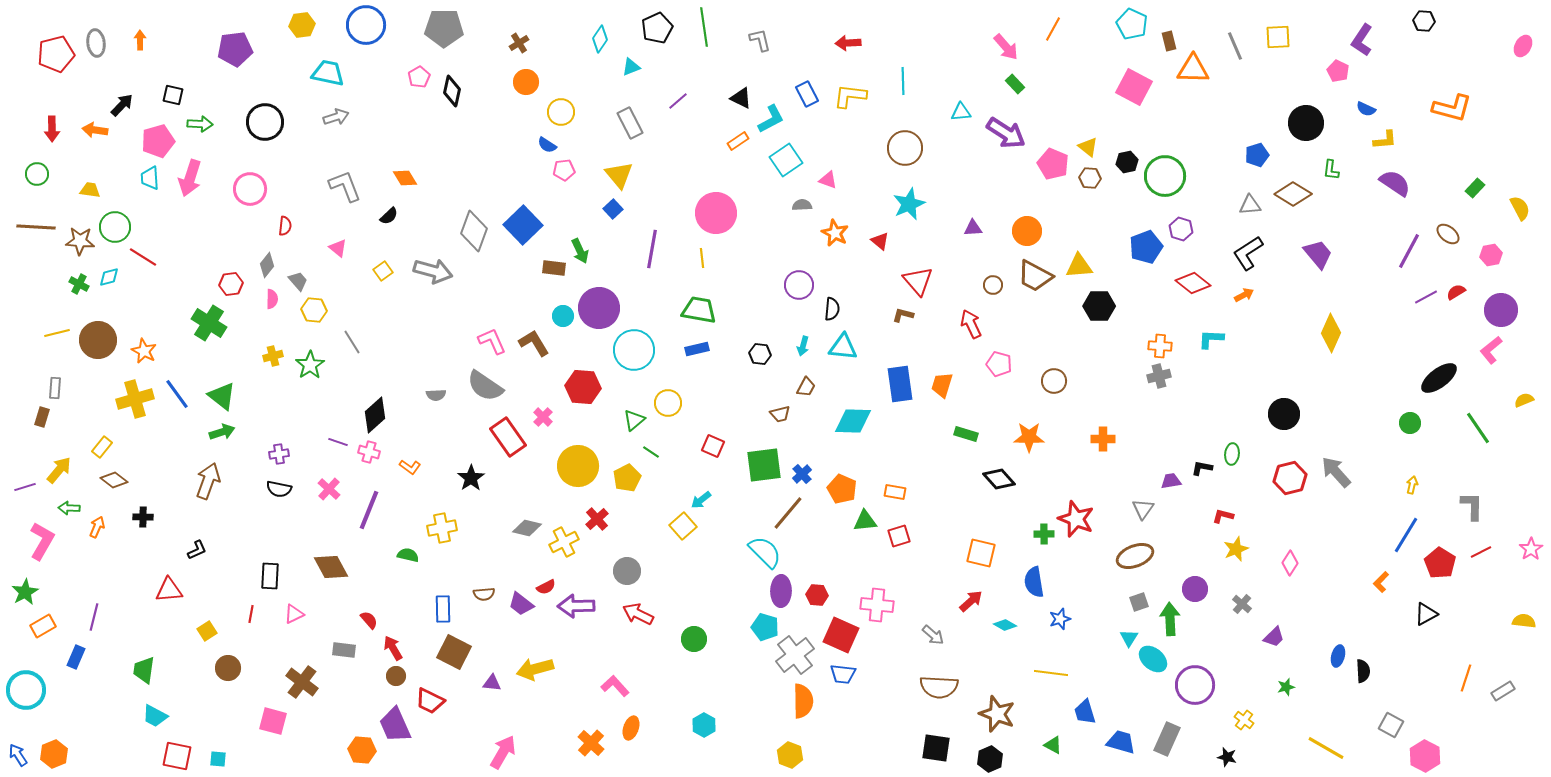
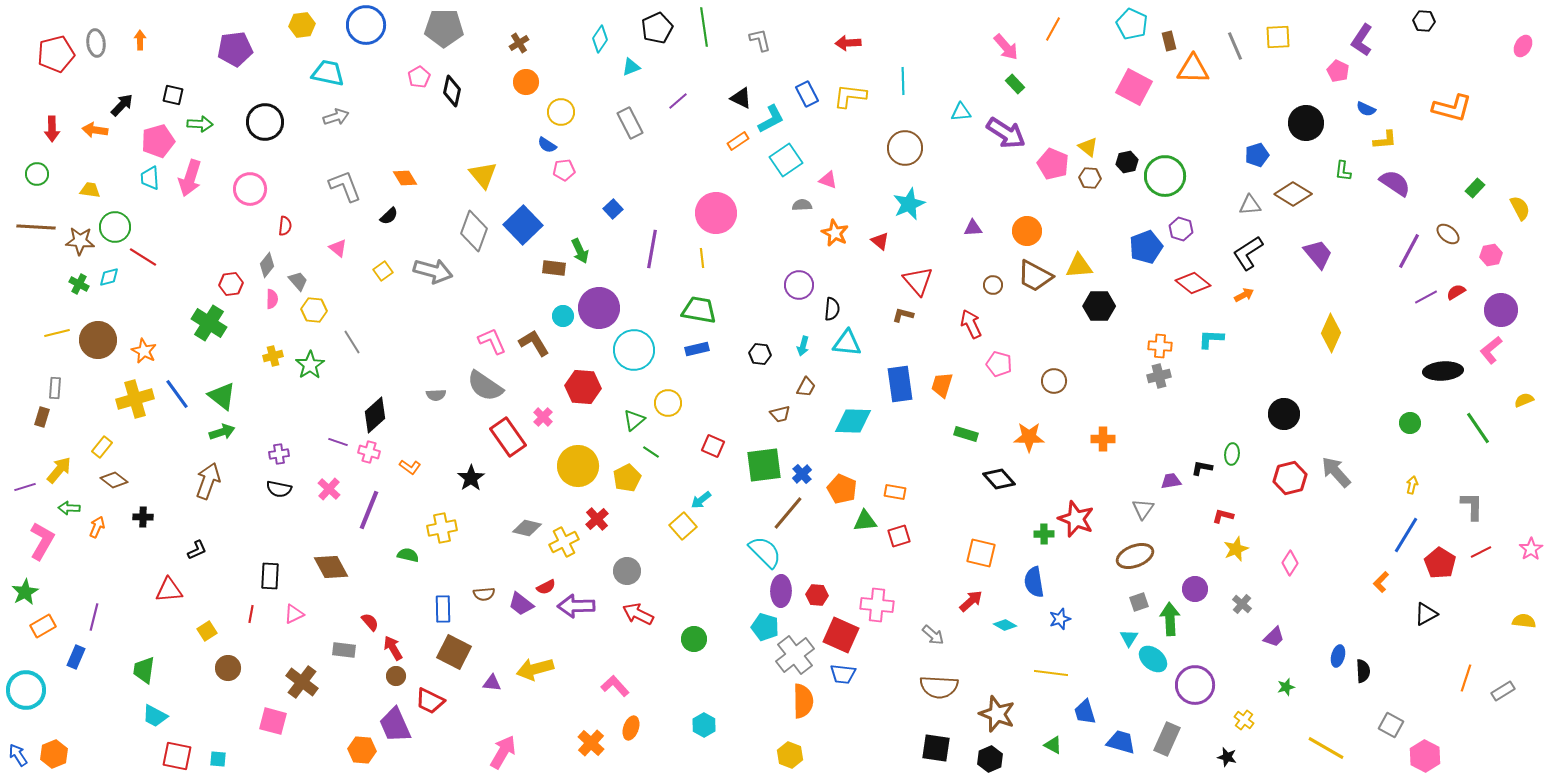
green L-shape at (1331, 170): moved 12 px right, 1 px down
yellow triangle at (619, 175): moved 136 px left
cyan triangle at (843, 347): moved 4 px right, 4 px up
black ellipse at (1439, 378): moved 4 px right, 7 px up; rotated 33 degrees clockwise
red semicircle at (369, 620): moved 1 px right, 2 px down
